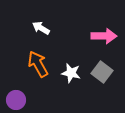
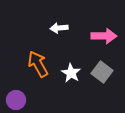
white arrow: moved 18 px right; rotated 36 degrees counterclockwise
white star: rotated 18 degrees clockwise
